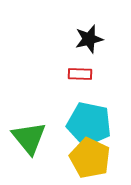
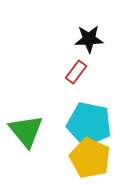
black star: rotated 12 degrees clockwise
red rectangle: moved 4 px left, 2 px up; rotated 55 degrees counterclockwise
green triangle: moved 3 px left, 7 px up
